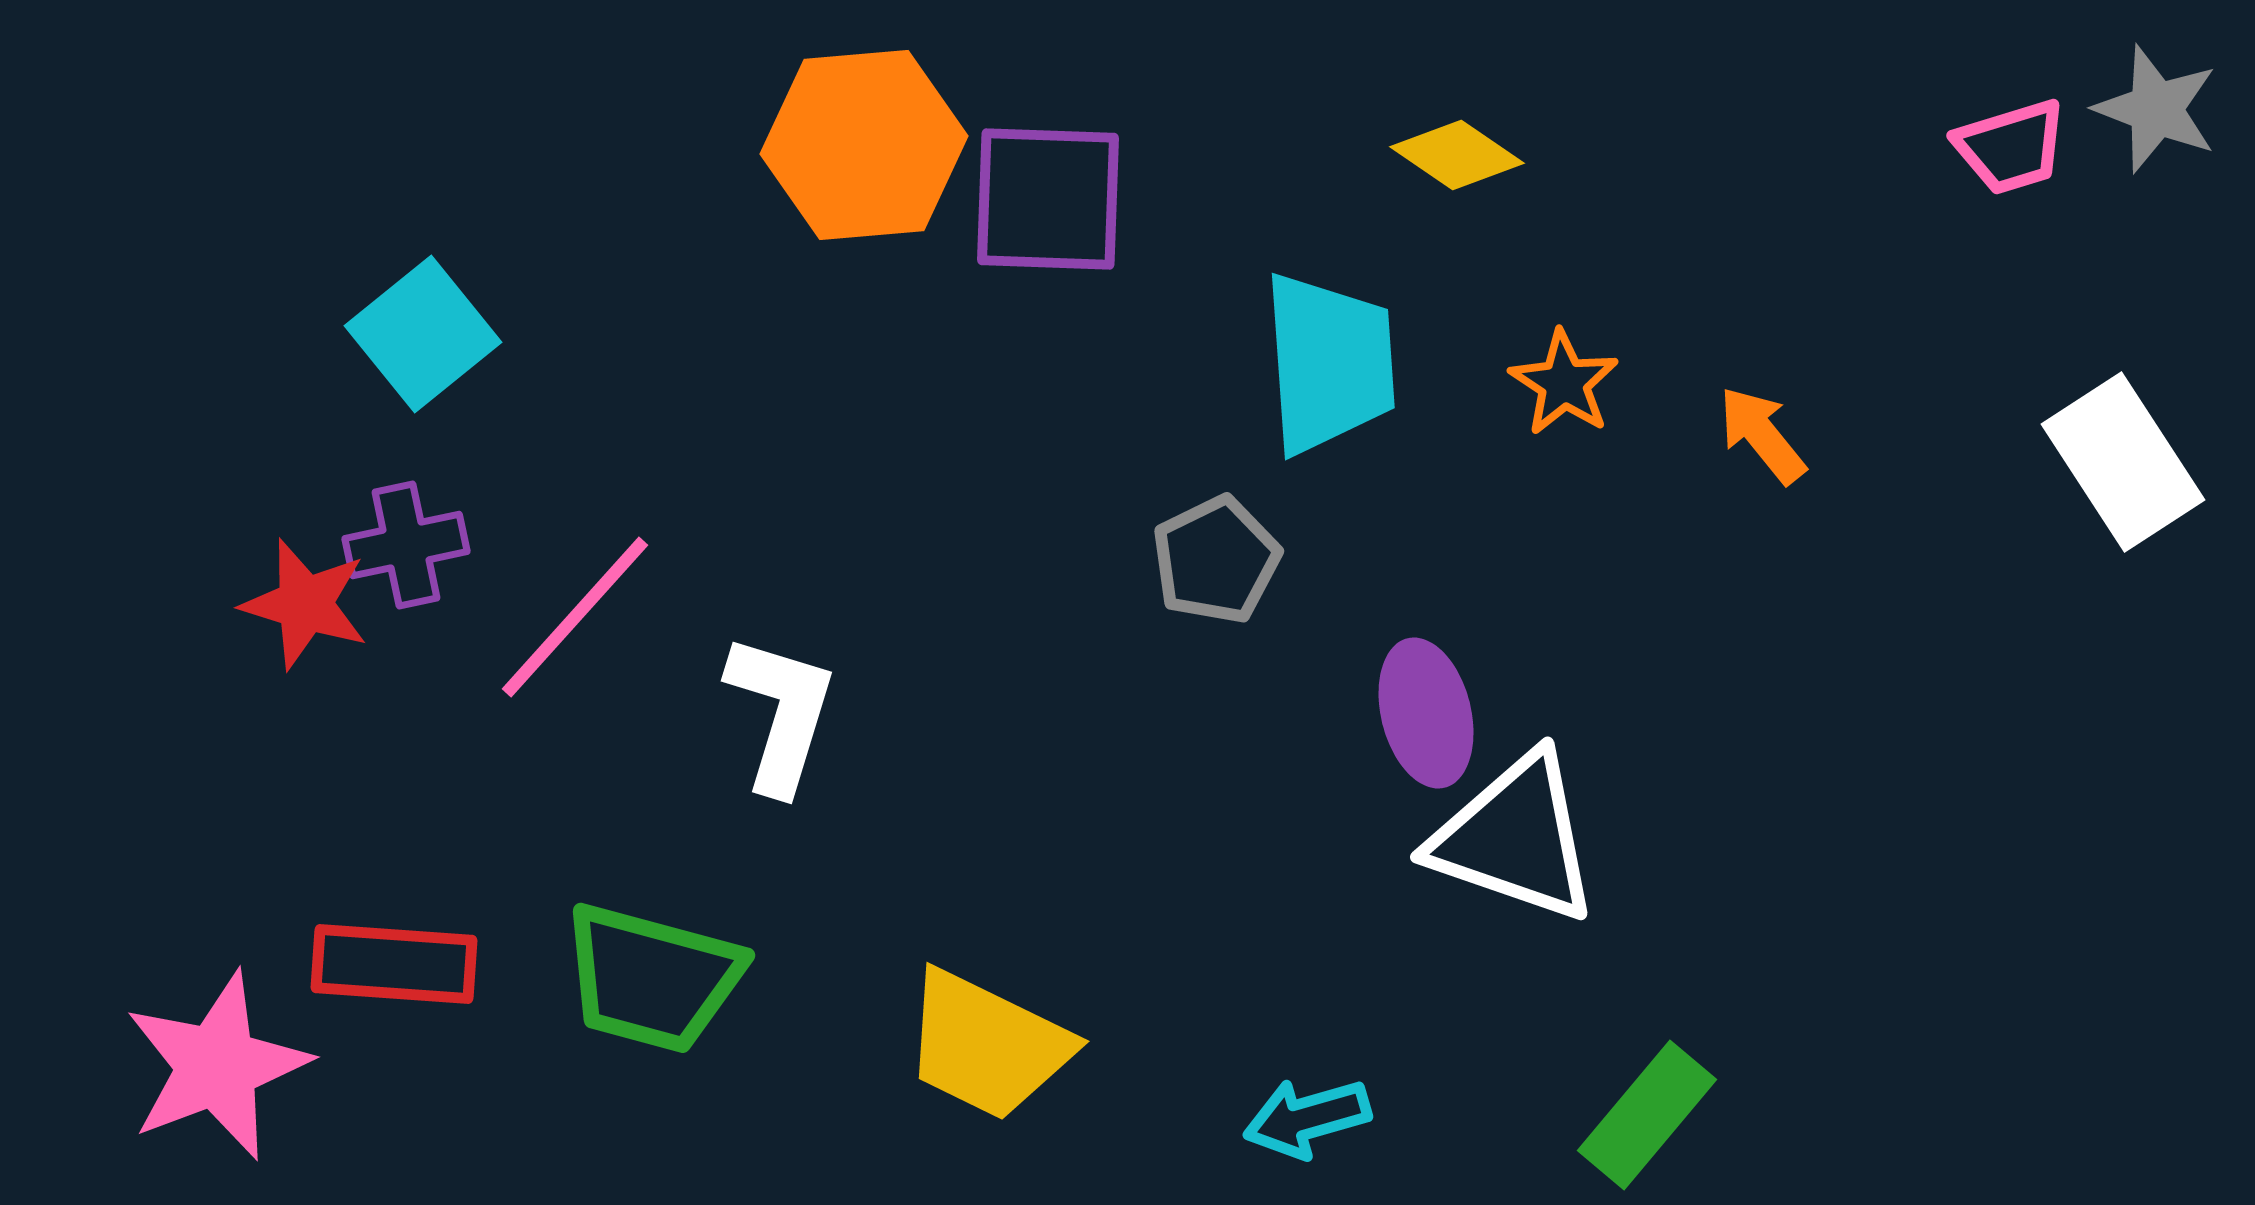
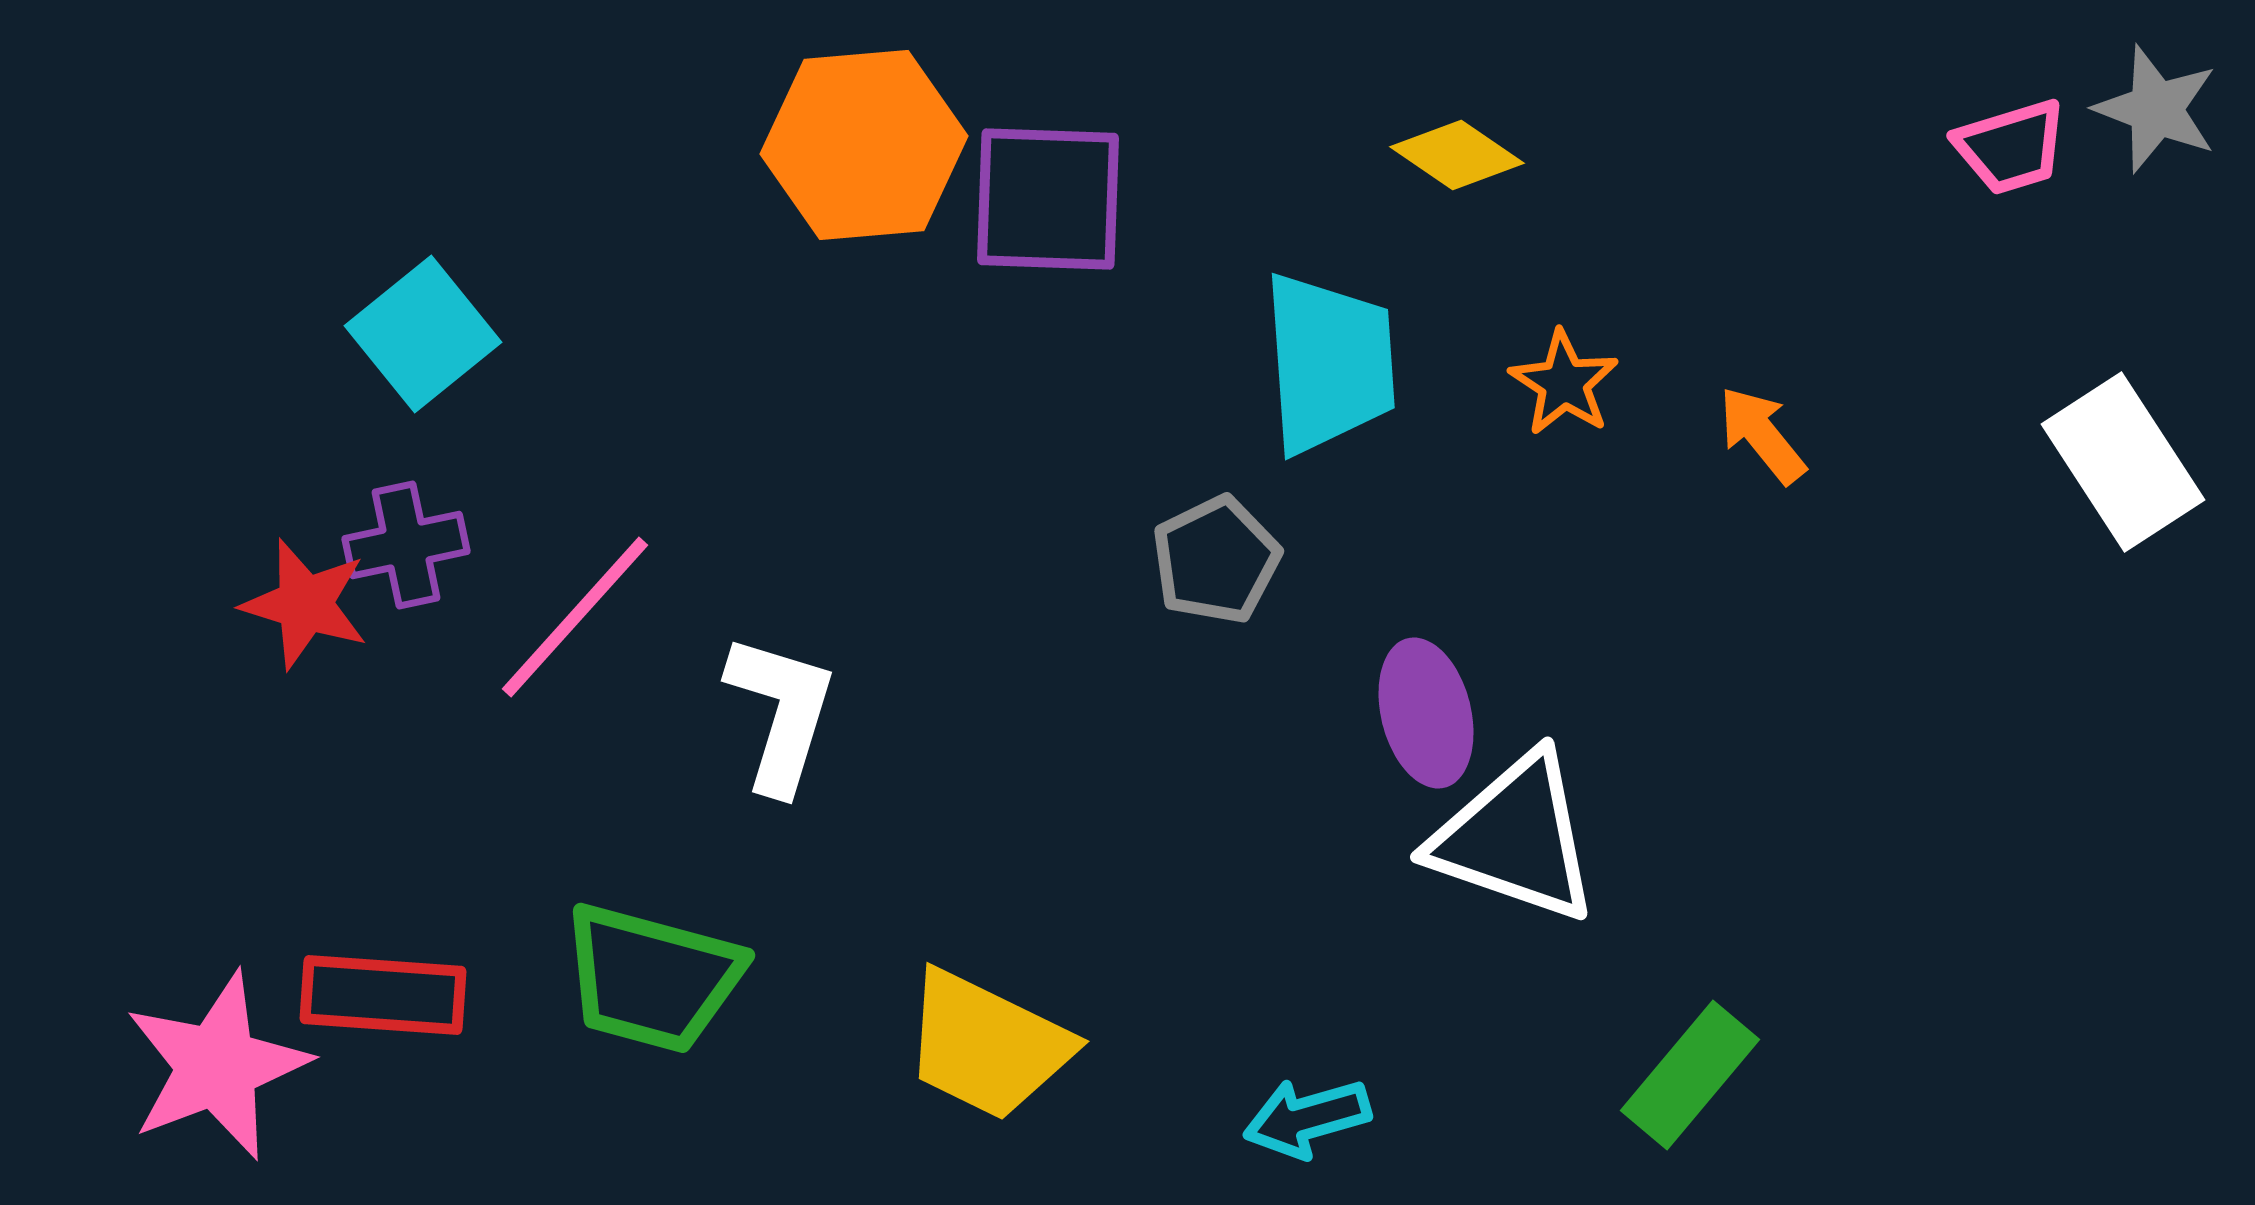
red rectangle: moved 11 px left, 31 px down
green rectangle: moved 43 px right, 40 px up
